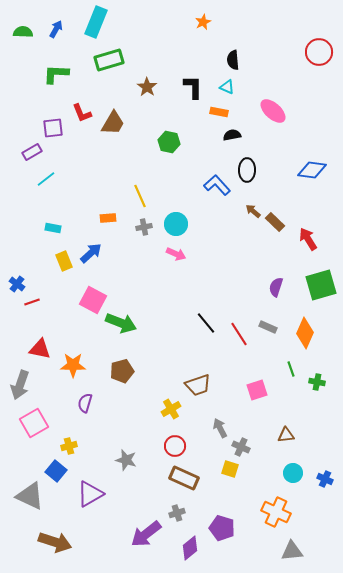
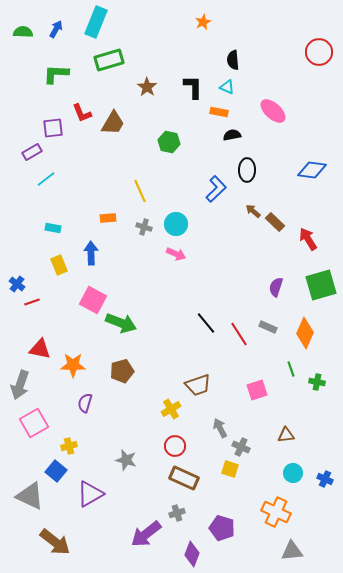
blue L-shape at (217, 185): moved 1 px left, 4 px down; rotated 88 degrees clockwise
yellow line at (140, 196): moved 5 px up
gray cross at (144, 227): rotated 28 degrees clockwise
blue arrow at (91, 253): rotated 50 degrees counterclockwise
yellow rectangle at (64, 261): moved 5 px left, 4 px down
brown arrow at (55, 542): rotated 20 degrees clockwise
purple diamond at (190, 548): moved 2 px right, 6 px down; rotated 30 degrees counterclockwise
